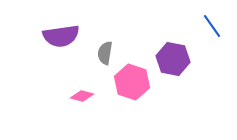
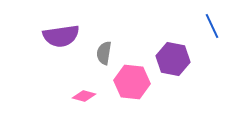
blue line: rotated 10 degrees clockwise
gray semicircle: moved 1 px left
pink hexagon: rotated 12 degrees counterclockwise
pink diamond: moved 2 px right
